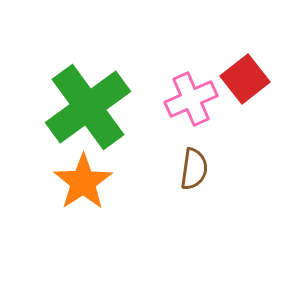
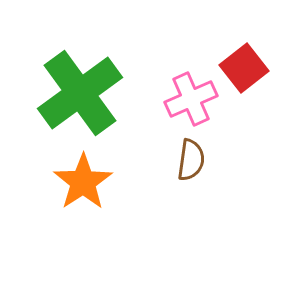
red square: moved 1 px left, 11 px up
green cross: moved 8 px left, 14 px up
brown semicircle: moved 3 px left, 9 px up
